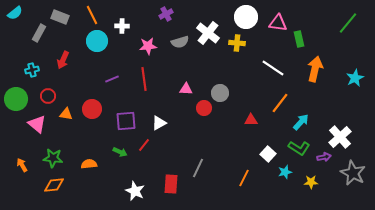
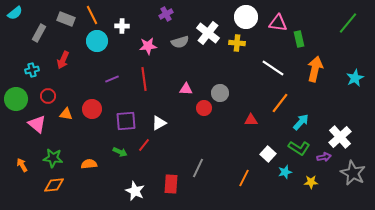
gray rectangle at (60, 17): moved 6 px right, 2 px down
